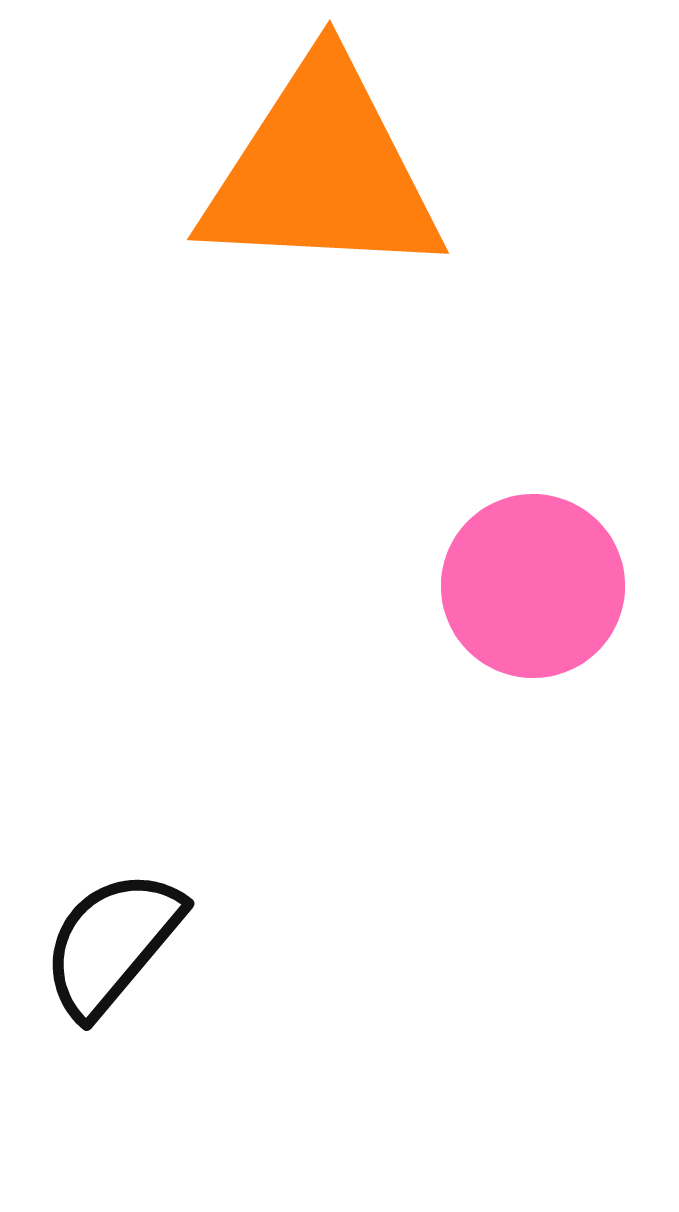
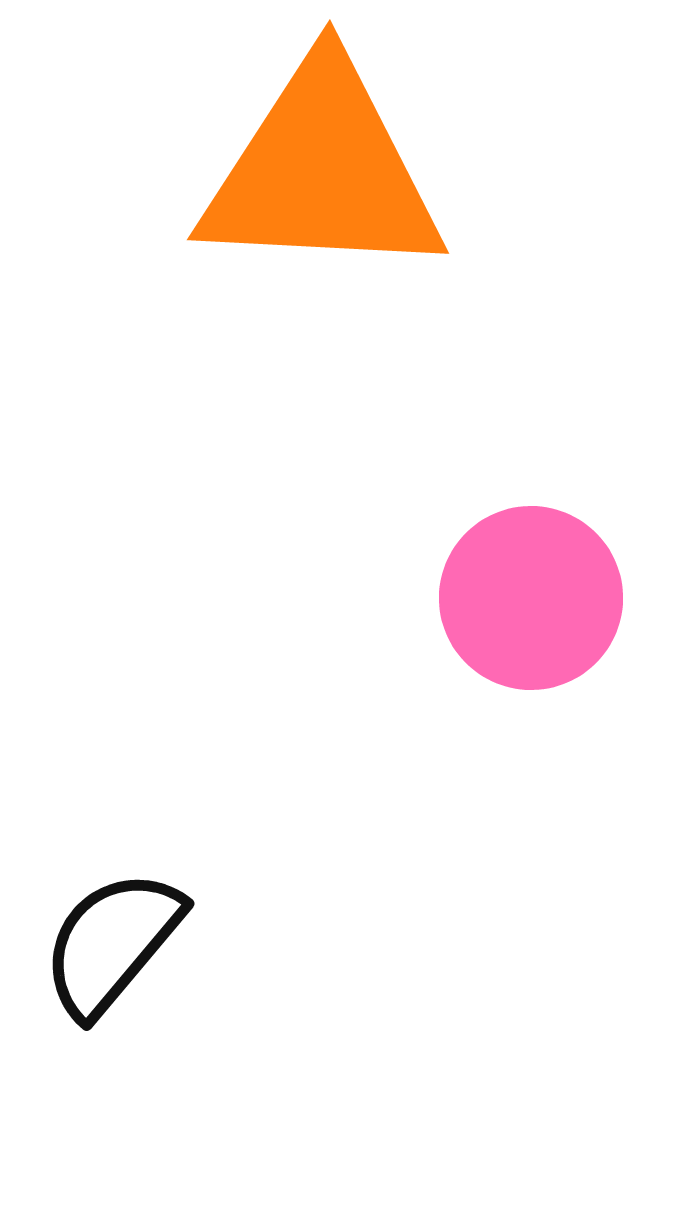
pink circle: moved 2 px left, 12 px down
